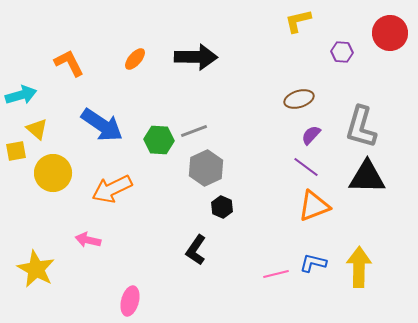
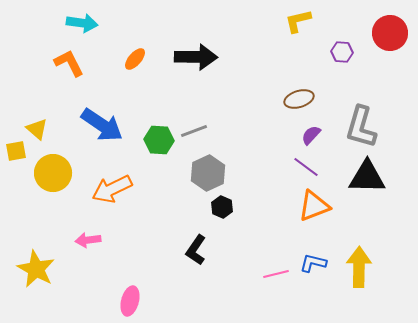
cyan arrow: moved 61 px right, 72 px up; rotated 24 degrees clockwise
gray hexagon: moved 2 px right, 5 px down
pink arrow: rotated 20 degrees counterclockwise
